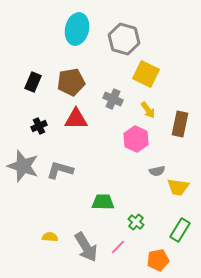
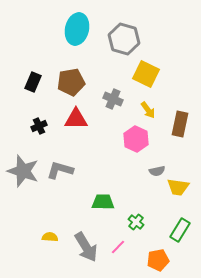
gray star: moved 5 px down
